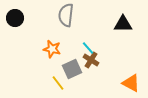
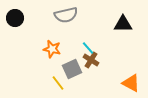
gray semicircle: rotated 110 degrees counterclockwise
